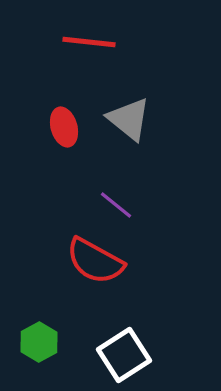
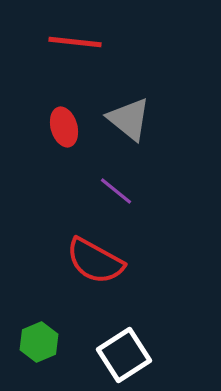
red line: moved 14 px left
purple line: moved 14 px up
green hexagon: rotated 6 degrees clockwise
